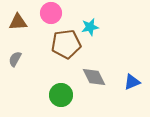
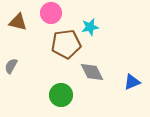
brown triangle: rotated 18 degrees clockwise
gray semicircle: moved 4 px left, 7 px down
gray diamond: moved 2 px left, 5 px up
